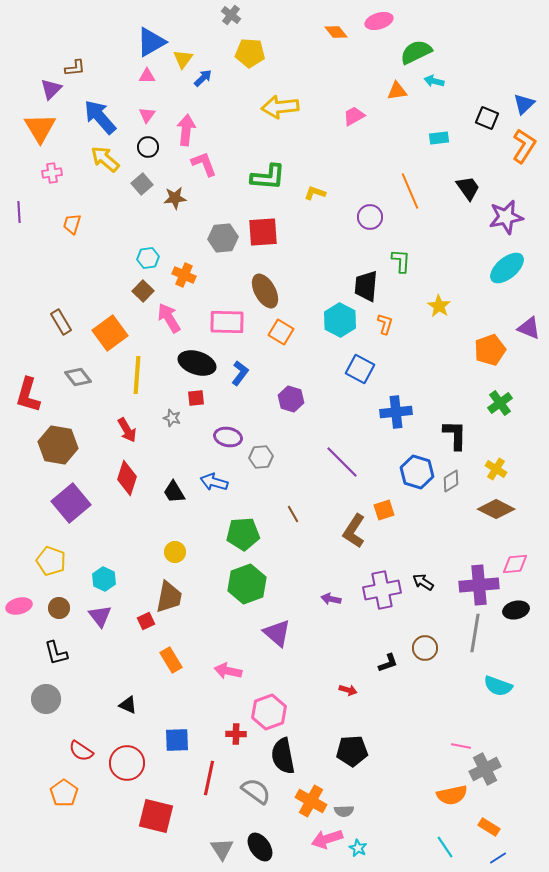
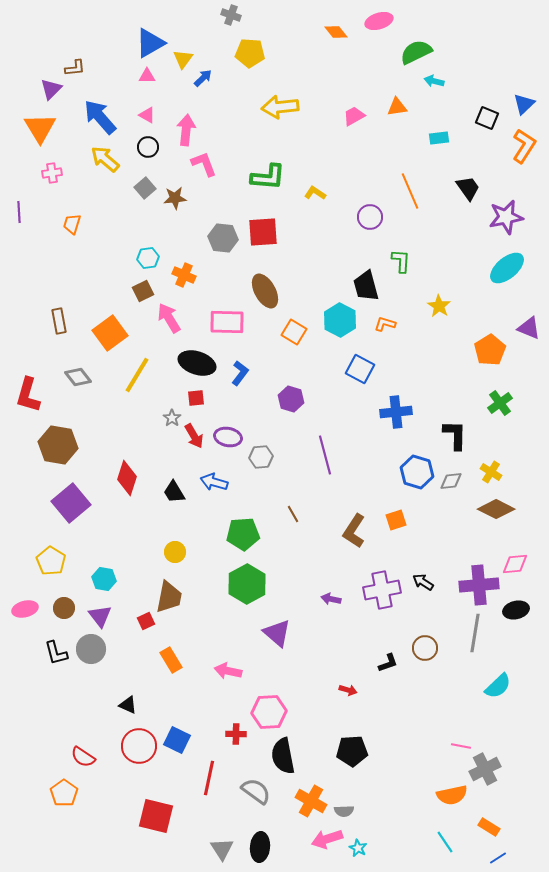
gray cross at (231, 15): rotated 18 degrees counterclockwise
blue triangle at (151, 42): moved 1 px left, 1 px down
orange triangle at (397, 91): moved 16 px down
pink triangle at (147, 115): rotated 36 degrees counterclockwise
gray square at (142, 184): moved 3 px right, 4 px down
yellow L-shape at (315, 193): rotated 15 degrees clockwise
gray hexagon at (223, 238): rotated 12 degrees clockwise
black trapezoid at (366, 286): rotated 20 degrees counterclockwise
brown square at (143, 291): rotated 20 degrees clockwise
brown rectangle at (61, 322): moved 2 px left, 1 px up; rotated 20 degrees clockwise
orange L-shape at (385, 324): rotated 90 degrees counterclockwise
orange square at (281, 332): moved 13 px right
orange pentagon at (490, 350): rotated 12 degrees counterclockwise
yellow line at (137, 375): rotated 27 degrees clockwise
gray star at (172, 418): rotated 18 degrees clockwise
red arrow at (127, 430): moved 67 px right, 6 px down
purple line at (342, 462): moved 17 px left, 7 px up; rotated 30 degrees clockwise
yellow cross at (496, 469): moved 5 px left, 3 px down
gray diamond at (451, 481): rotated 25 degrees clockwise
orange square at (384, 510): moved 12 px right, 10 px down
yellow pentagon at (51, 561): rotated 12 degrees clockwise
cyan hexagon at (104, 579): rotated 15 degrees counterclockwise
green hexagon at (247, 584): rotated 9 degrees counterclockwise
pink ellipse at (19, 606): moved 6 px right, 3 px down
brown circle at (59, 608): moved 5 px right
cyan semicircle at (498, 686): rotated 64 degrees counterclockwise
gray circle at (46, 699): moved 45 px right, 50 px up
pink hexagon at (269, 712): rotated 16 degrees clockwise
blue square at (177, 740): rotated 28 degrees clockwise
red semicircle at (81, 751): moved 2 px right, 6 px down
red circle at (127, 763): moved 12 px right, 17 px up
black ellipse at (260, 847): rotated 40 degrees clockwise
cyan line at (445, 847): moved 5 px up
